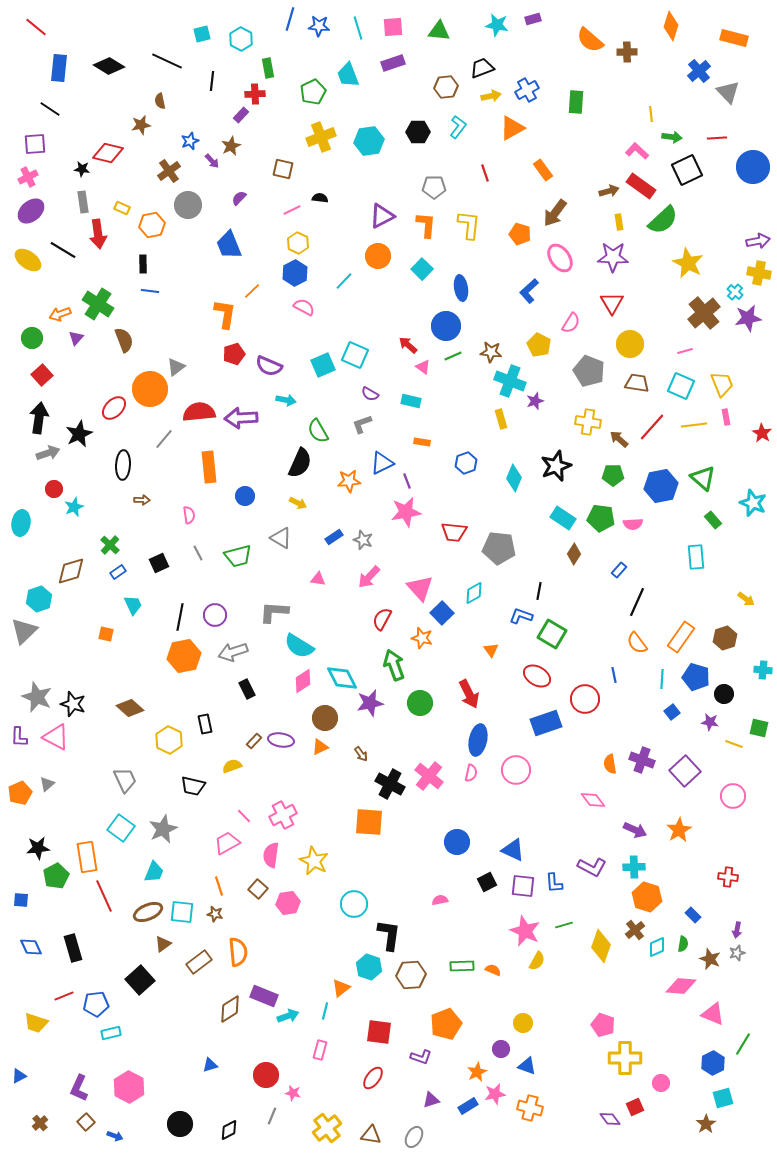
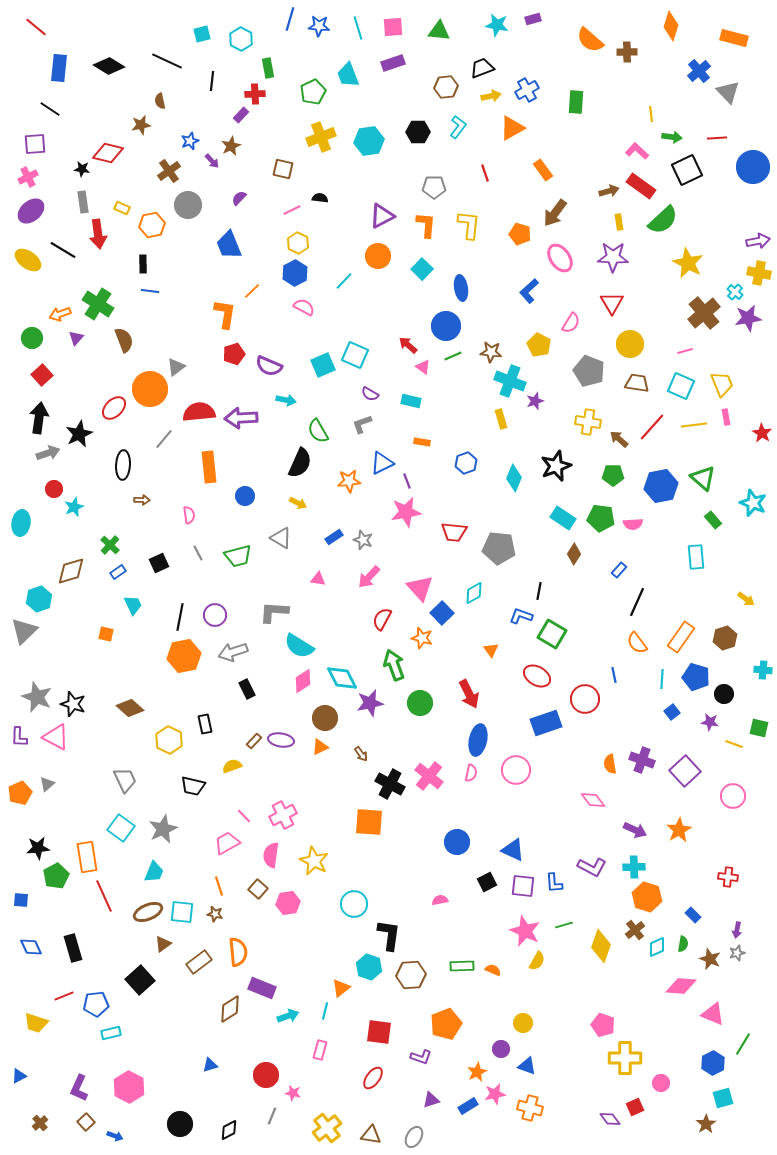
purple rectangle at (264, 996): moved 2 px left, 8 px up
